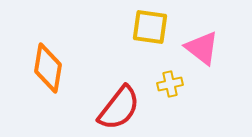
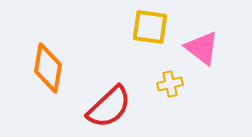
red semicircle: moved 10 px left, 1 px up; rotated 9 degrees clockwise
